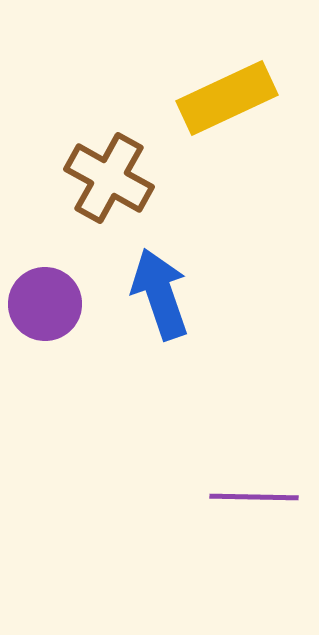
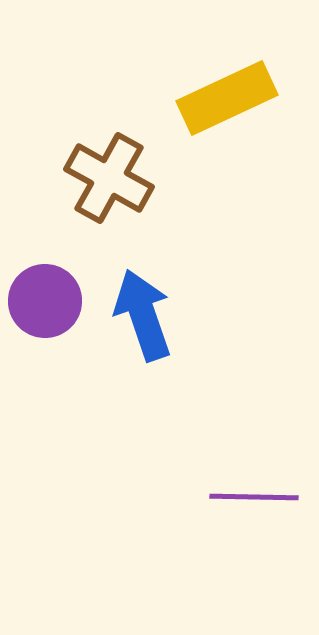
blue arrow: moved 17 px left, 21 px down
purple circle: moved 3 px up
